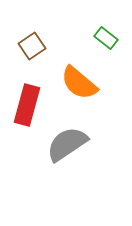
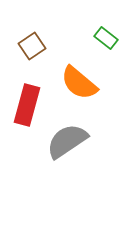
gray semicircle: moved 3 px up
